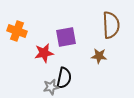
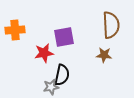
orange cross: moved 2 px left, 1 px up; rotated 24 degrees counterclockwise
purple square: moved 2 px left
brown star: moved 5 px right, 1 px up
black semicircle: moved 2 px left, 3 px up
